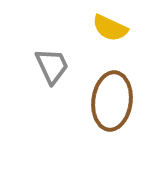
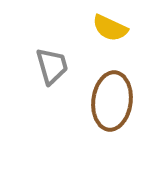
gray trapezoid: rotated 9 degrees clockwise
